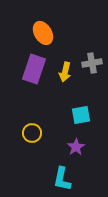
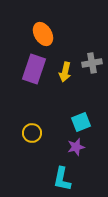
orange ellipse: moved 1 px down
cyan square: moved 7 px down; rotated 12 degrees counterclockwise
purple star: rotated 18 degrees clockwise
